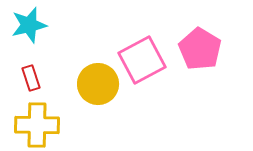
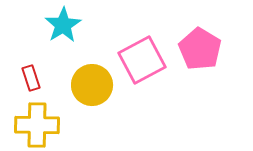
cyan star: moved 34 px right; rotated 18 degrees counterclockwise
yellow circle: moved 6 px left, 1 px down
